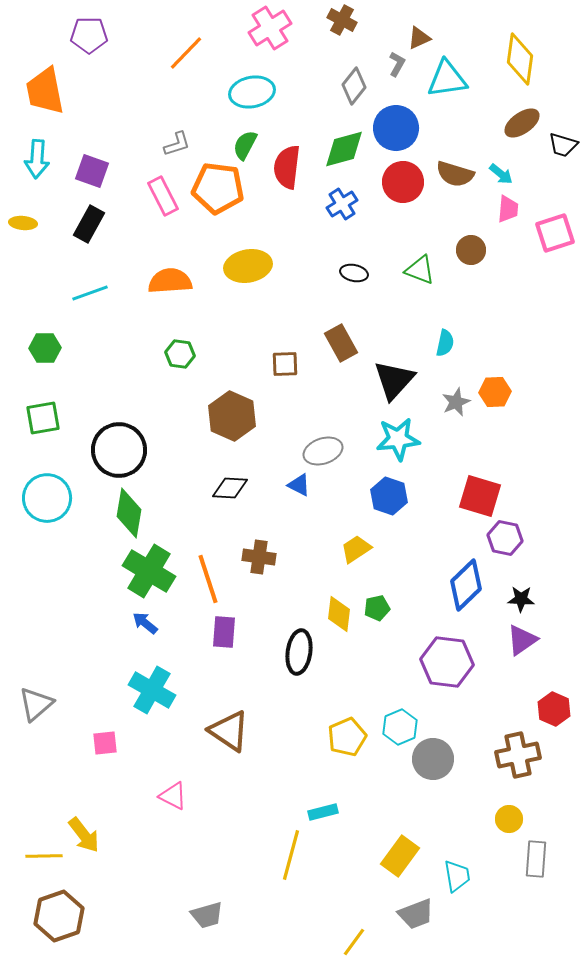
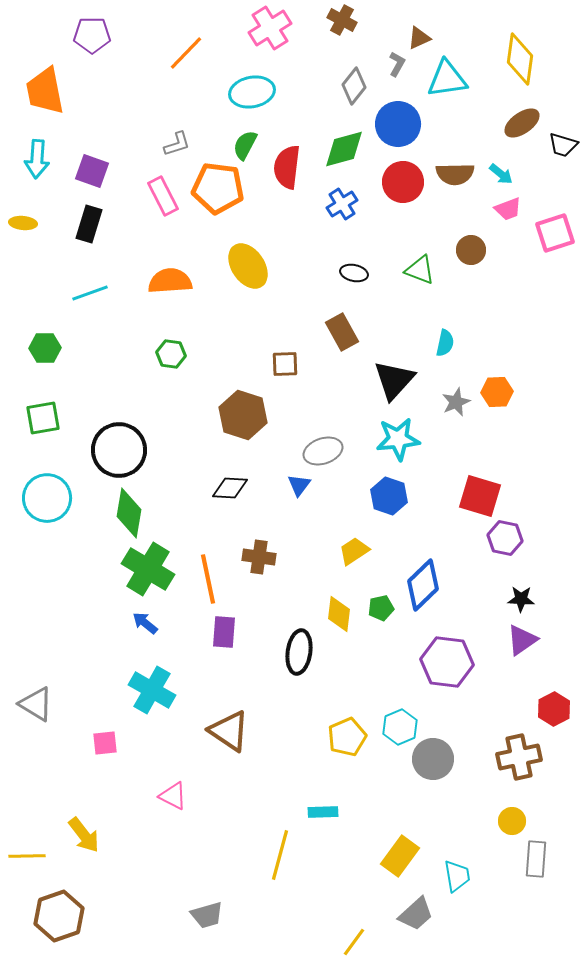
purple pentagon at (89, 35): moved 3 px right
blue circle at (396, 128): moved 2 px right, 4 px up
brown semicircle at (455, 174): rotated 18 degrees counterclockwise
pink trapezoid at (508, 209): rotated 64 degrees clockwise
black rectangle at (89, 224): rotated 12 degrees counterclockwise
yellow ellipse at (248, 266): rotated 66 degrees clockwise
brown rectangle at (341, 343): moved 1 px right, 11 px up
green hexagon at (180, 354): moved 9 px left
orange hexagon at (495, 392): moved 2 px right
brown hexagon at (232, 416): moved 11 px right, 1 px up; rotated 6 degrees counterclockwise
blue triangle at (299, 485): rotated 40 degrees clockwise
yellow trapezoid at (356, 549): moved 2 px left, 2 px down
green cross at (149, 571): moved 1 px left, 2 px up
orange line at (208, 579): rotated 6 degrees clockwise
blue diamond at (466, 585): moved 43 px left
green pentagon at (377, 608): moved 4 px right
gray triangle at (36, 704): rotated 48 degrees counterclockwise
red hexagon at (554, 709): rotated 8 degrees clockwise
brown cross at (518, 755): moved 1 px right, 2 px down
cyan rectangle at (323, 812): rotated 12 degrees clockwise
yellow circle at (509, 819): moved 3 px right, 2 px down
yellow line at (291, 855): moved 11 px left
yellow line at (44, 856): moved 17 px left
gray trapezoid at (416, 914): rotated 21 degrees counterclockwise
